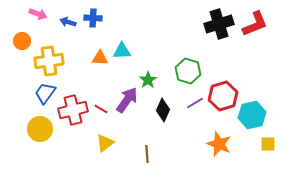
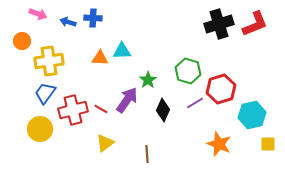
red hexagon: moved 2 px left, 7 px up
